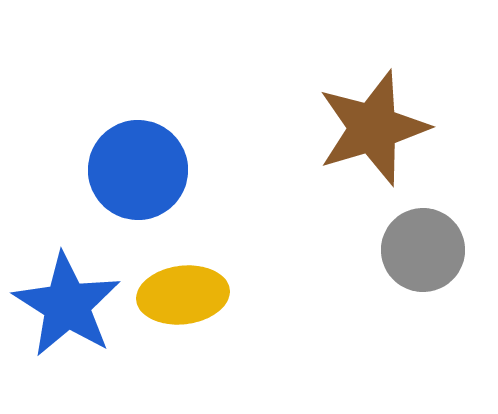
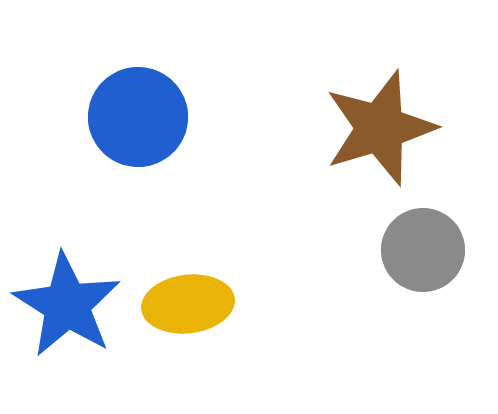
brown star: moved 7 px right
blue circle: moved 53 px up
yellow ellipse: moved 5 px right, 9 px down
